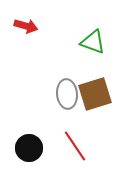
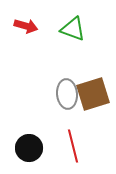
green triangle: moved 20 px left, 13 px up
brown square: moved 2 px left
red line: moved 2 px left; rotated 20 degrees clockwise
